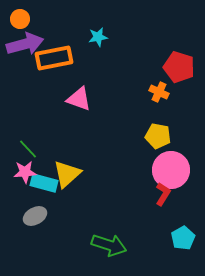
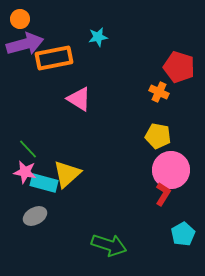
pink triangle: rotated 12 degrees clockwise
pink star: rotated 15 degrees clockwise
cyan pentagon: moved 4 px up
